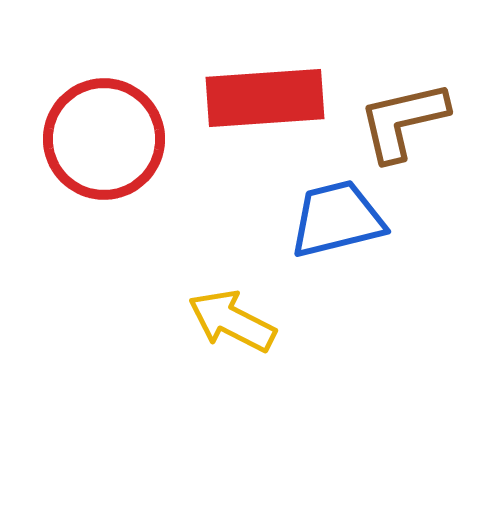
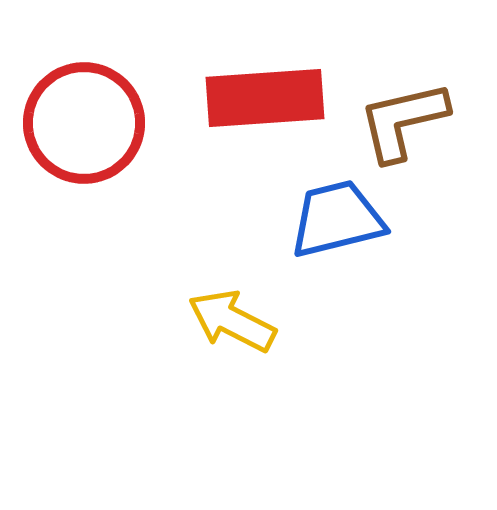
red circle: moved 20 px left, 16 px up
